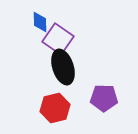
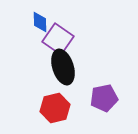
purple pentagon: rotated 12 degrees counterclockwise
